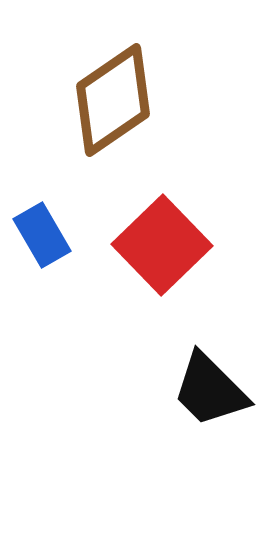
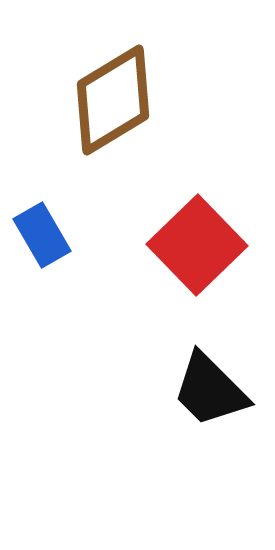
brown diamond: rotated 3 degrees clockwise
red square: moved 35 px right
